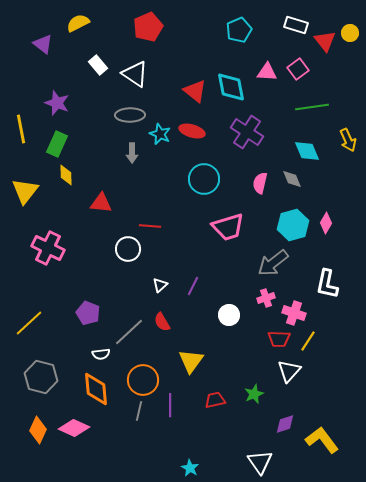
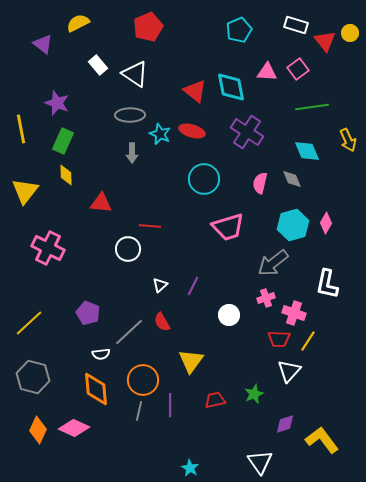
green rectangle at (57, 144): moved 6 px right, 3 px up
gray hexagon at (41, 377): moved 8 px left
